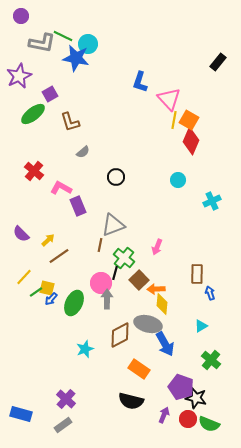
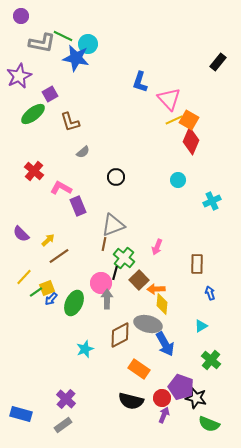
yellow line at (174, 120): rotated 54 degrees clockwise
brown line at (100, 245): moved 4 px right, 1 px up
brown rectangle at (197, 274): moved 10 px up
yellow square at (47, 288): rotated 35 degrees counterclockwise
red circle at (188, 419): moved 26 px left, 21 px up
